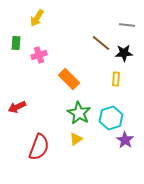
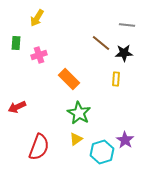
cyan hexagon: moved 9 px left, 34 px down
